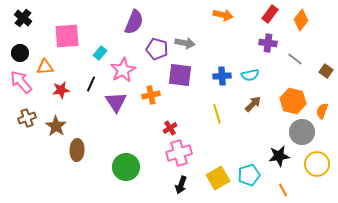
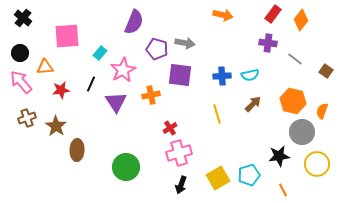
red rectangle: moved 3 px right
